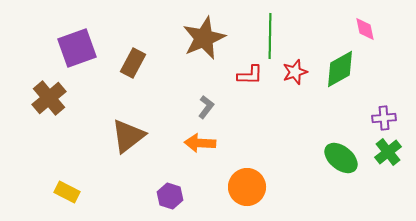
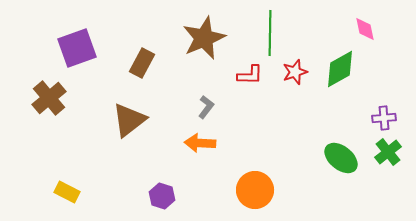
green line: moved 3 px up
brown rectangle: moved 9 px right
brown triangle: moved 1 px right, 16 px up
orange circle: moved 8 px right, 3 px down
purple hexagon: moved 8 px left
